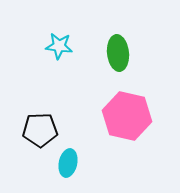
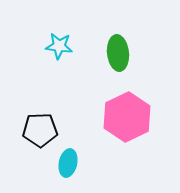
pink hexagon: moved 1 px down; rotated 21 degrees clockwise
